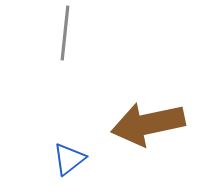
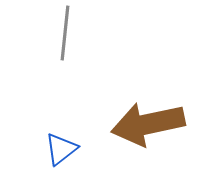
blue triangle: moved 8 px left, 10 px up
